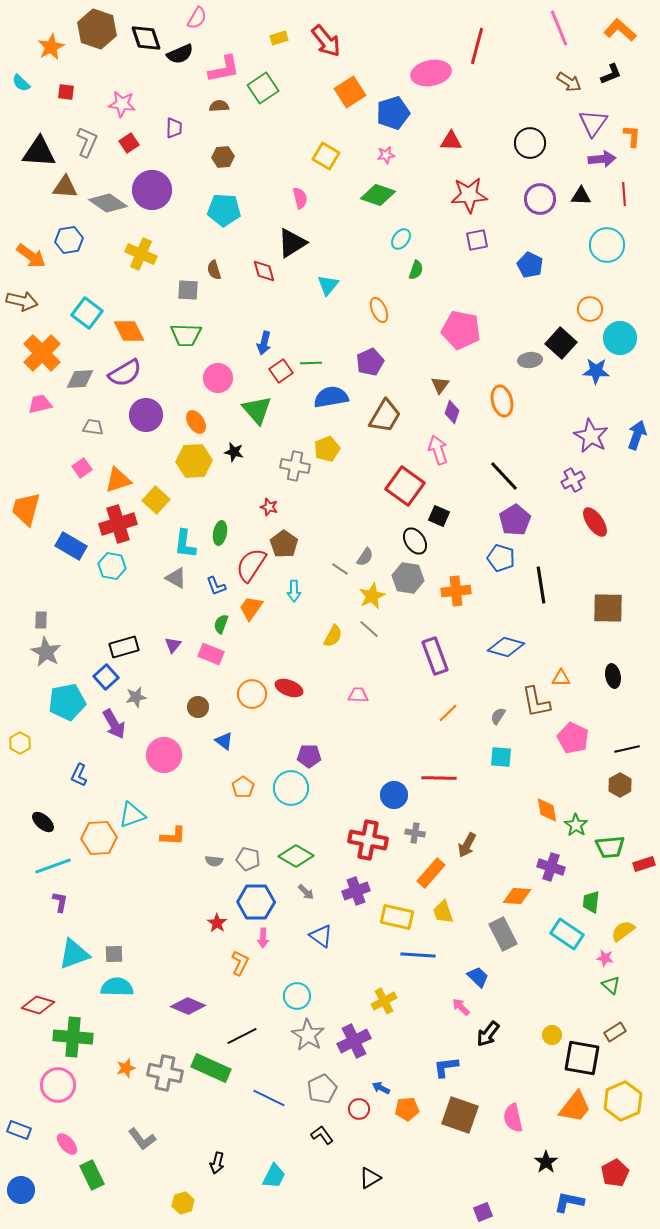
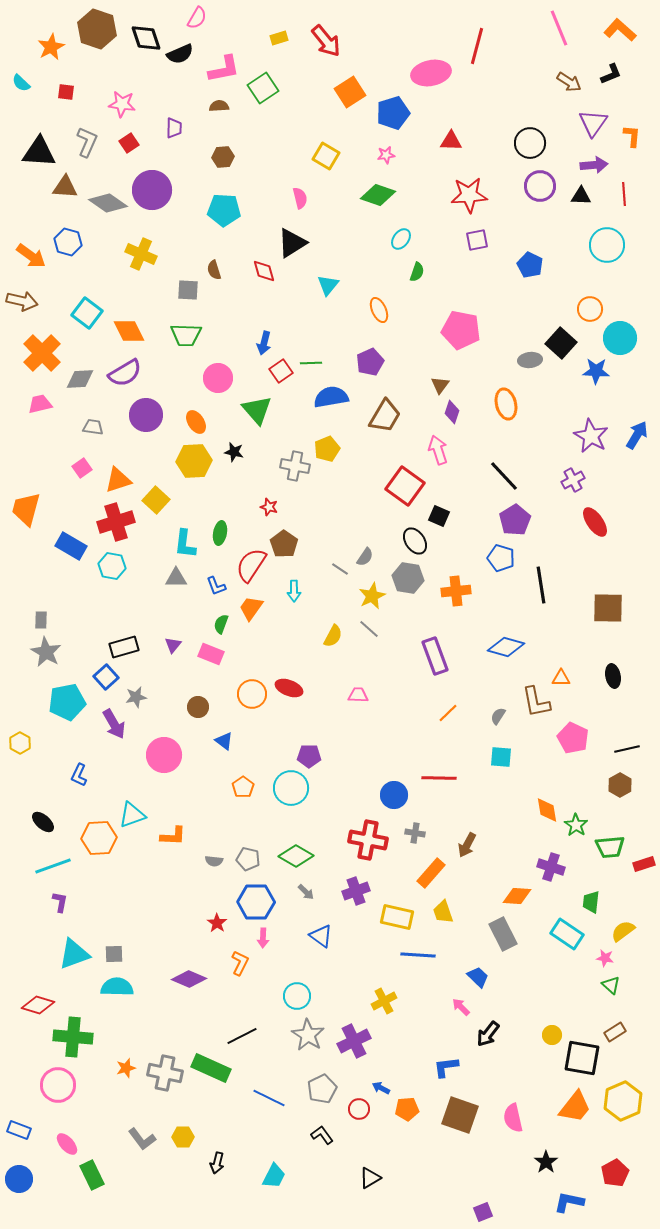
purple arrow at (602, 159): moved 8 px left, 6 px down
purple circle at (540, 199): moved 13 px up
blue hexagon at (69, 240): moved 1 px left, 2 px down; rotated 24 degrees clockwise
green semicircle at (416, 270): moved 1 px right, 2 px down
orange ellipse at (502, 401): moved 4 px right, 3 px down
blue arrow at (637, 435): rotated 12 degrees clockwise
red cross at (118, 524): moved 2 px left, 2 px up
gray triangle at (176, 578): rotated 30 degrees counterclockwise
purple diamond at (188, 1006): moved 1 px right, 27 px up
blue circle at (21, 1190): moved 2 px left, 11 px up
yellow hexagon at (183, 1203): moved 66 px up; rotated 15 degrees clockwise
